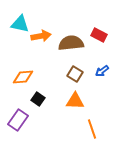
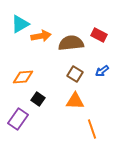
cyan triangle: rotated 42 degrees counterclockwise
purple rectangle: moved 1 px up
